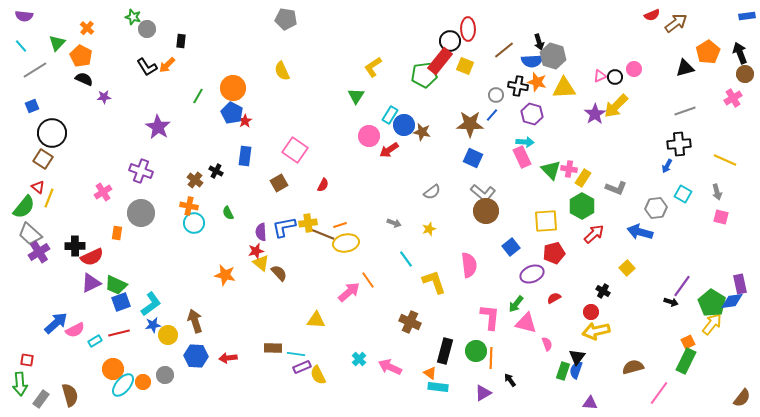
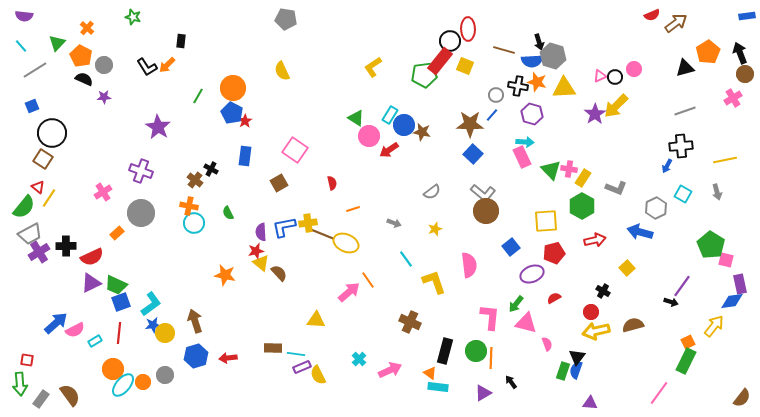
gray circle at (147, 29): moved 43 px left, 36 px down
brown line at (504, 50): rotated 55 degrees clockwise
green triangle at (356, 96): moved 22 px down; rotated 30 degrees counterclockwise
black cross at (679, 144): moved 2 px right, 2 px down
blue square at (473, 158): moved 4 px up; rotated 18 degrees clockwise
yellow line at (725, 160): rotated 35 degrees counterclockwise
black cross at (216, 171): moved 5 px left, 2 px up
red semicircle at (323, 185): moved 9 px right, 2 px up; rotated 40 degrees counterclockwise
yellow line at (49, 198): rotated 12 degrees clockwise
gray hexagon at (656, 208): rotated 20 degrees counterclockwise
pink square at (721, 217): moved 5 px right, 43 px down
orange line at (340, 225): moved 13 px right, 16 px up
yellow star at (429, 229): moved 6 px right
orange rectangle at (117, 233): rotated 40 degrees clockwise
gray trapezoid at (30, 234): rotated 70 degrees counterclockwise
red arrow at (594, 234): moved 1 px right, 6 px down; rotated 30 degrees clockwise
yellow ellipse at (346, 243): rotated 35 degrees clockwise
black cross at (75, 246): moved 9 px left
green pentagon at (712, 303): moved 1 px left, 58 px up
yellow arrow at (712, 324): moved 2 px right, 2 px down
red line at (119, 333): rotated 70 degrees counterclockwise
yellow circle at (168, 335): moved 3 px left, 2 px up
blue hexagon at (196, 356): rotated 20 degrees counterclockwise
pink arrow at (390, 367): moved 3 px down; rotated 130 degrees clockwise
brown semicircle at (633, 367): moved 42 px up
black arrow at (510, 380): moved 1 px right, 2 px down
brown semicircle at (70, 395): rotated 20 degrees counterclockwise
